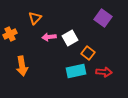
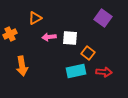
orange triangle: rotated 16 degrees clockwise
white square: rotated 35 degrees clockwise
